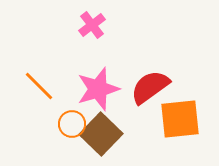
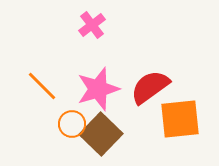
orange line: moved 3 px right
